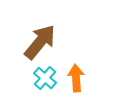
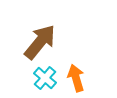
orange arrow: rotated 12 degrees counterclockwise
